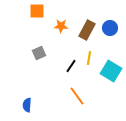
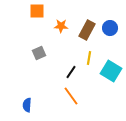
black line: moved 6 px down
orange line: moved 6 px left
